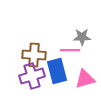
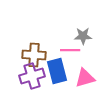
gray star: moved 1 px right, 1 px up
pink triangle: moved 1 px up
